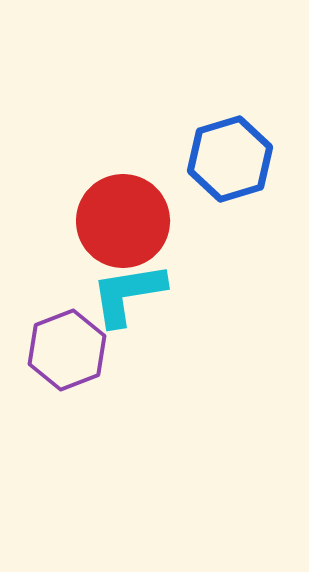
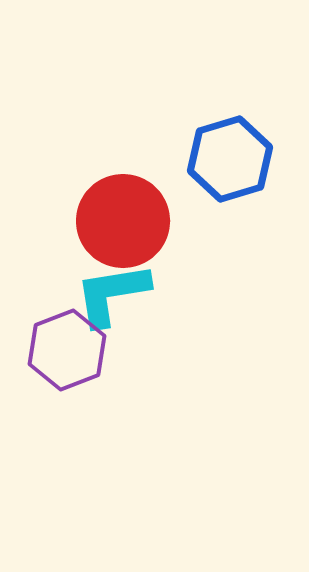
cyan L-shape: moved 16 px left
